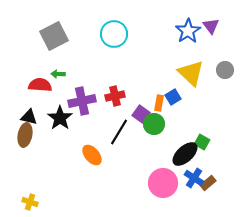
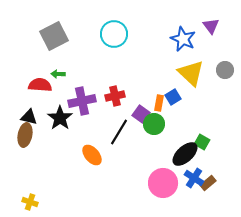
blue star: moved 5 px left, 8 px down; rotated 15 degrees counterclockwise
